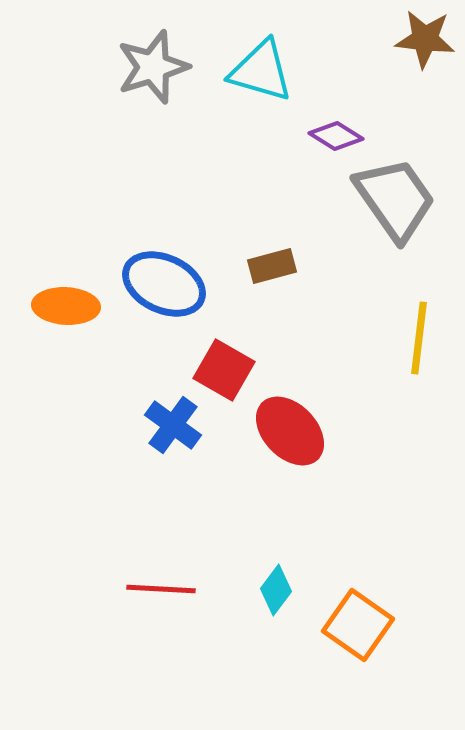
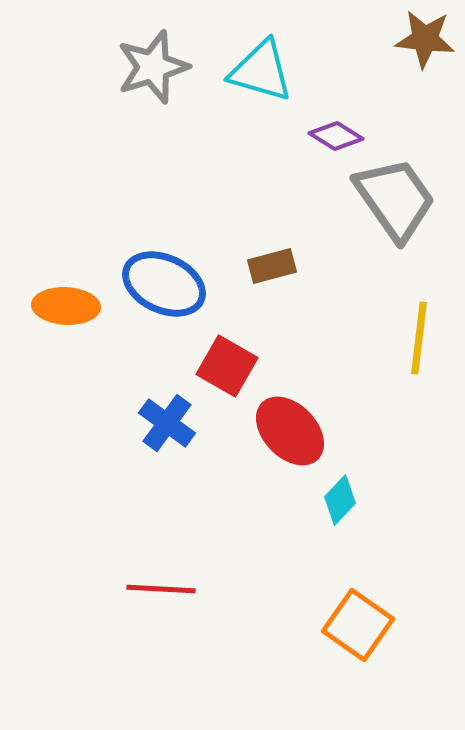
red square: moved 3 px right, 4 px up
blue cross: moved 6 px left, 2 px up
cyan diamond: moved 64 px right, 90 px up; rotated 6 degrees clockwise
